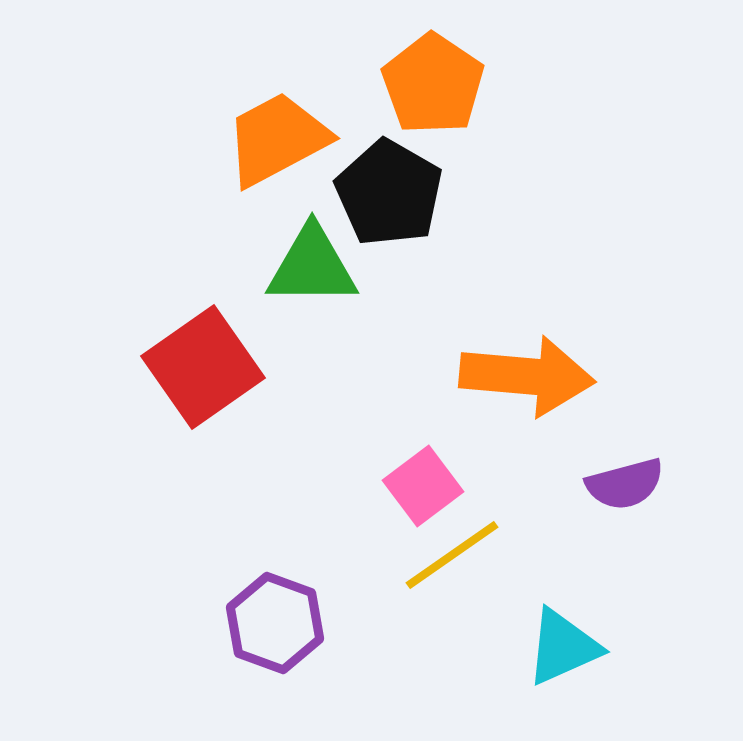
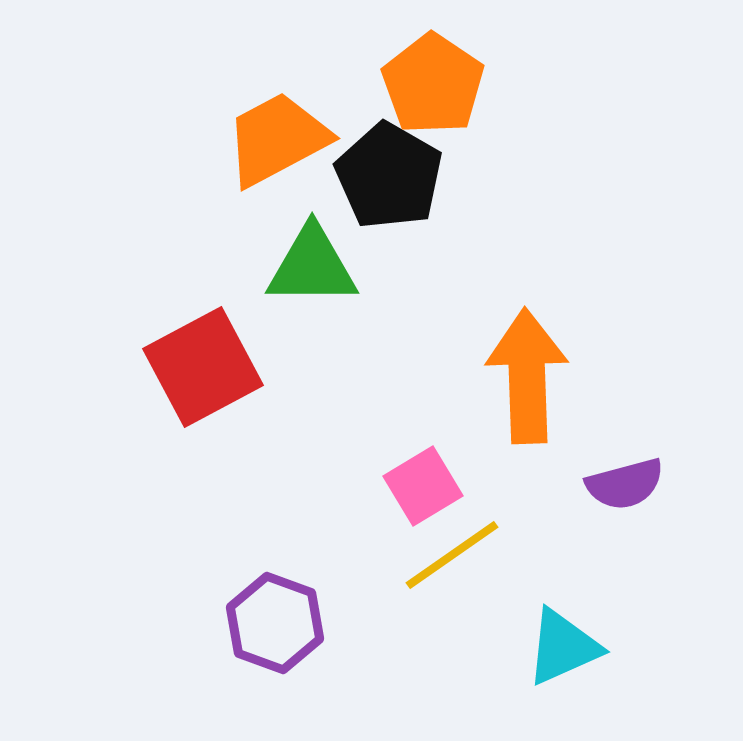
black pentagon: moved 17 px up
red square: rotated 7 degrees clockwise
orange arrow: rotated 97 degrees counterclockwise
pink square: rotated 6 degrees clockwise
